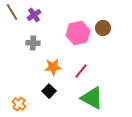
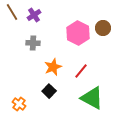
pink hexagon: rotated 20 degrees counterclockwise
orange star: rotated 18 degrees counterclockwise
